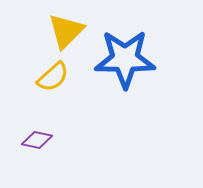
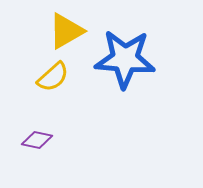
yellow triangle: rotated 15 degrees clockwise
blue star: rotated 4 degrees clockwise
